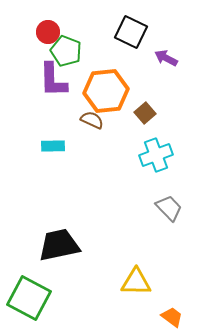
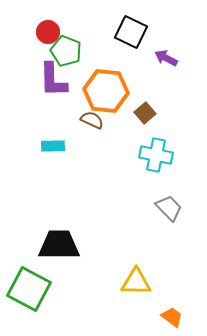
orange hexagon: rotated 12 degrees clockwise
cyan cross: rotated 32 degrees clockwise
black trapezoid: rotated 12 degrees clockwise
green square: moved 9 px up
